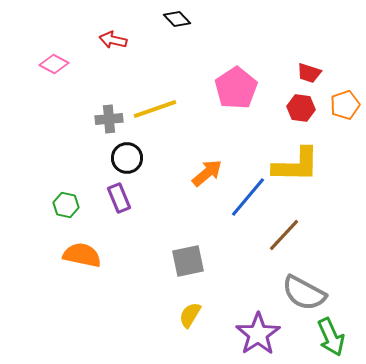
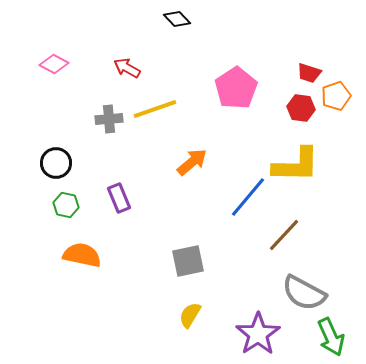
red arrow: moved 14 px right, 28 px down; rotated 16 degrees clockwise
orange pentagon: moved 9 px left, 9 px up
black circle: moved 71 px left, 5 px down
orange arrow: moved 15 px left, 11 px up
